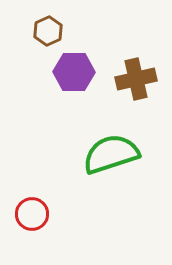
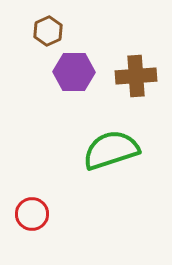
brown cross: moved 3 px up; rotated 9 degrees clockwise
green semicircle: moved 4 px up
